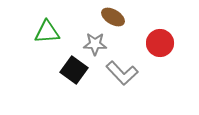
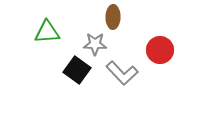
brown ellipse: rotated 60 degrees clockwise
red circle: moved 7 px down
black square: moved 3 px right
